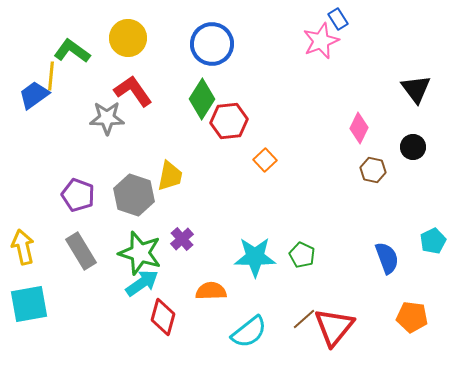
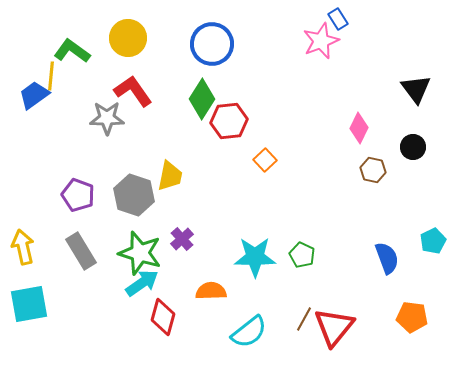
brown line: rotated 20 degrees counterclockwise
